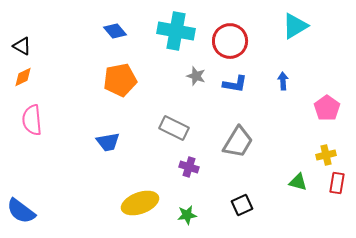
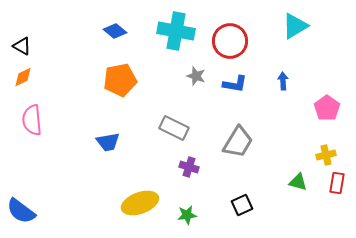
blue diamond: rotated 10 degrees counterclockwise
